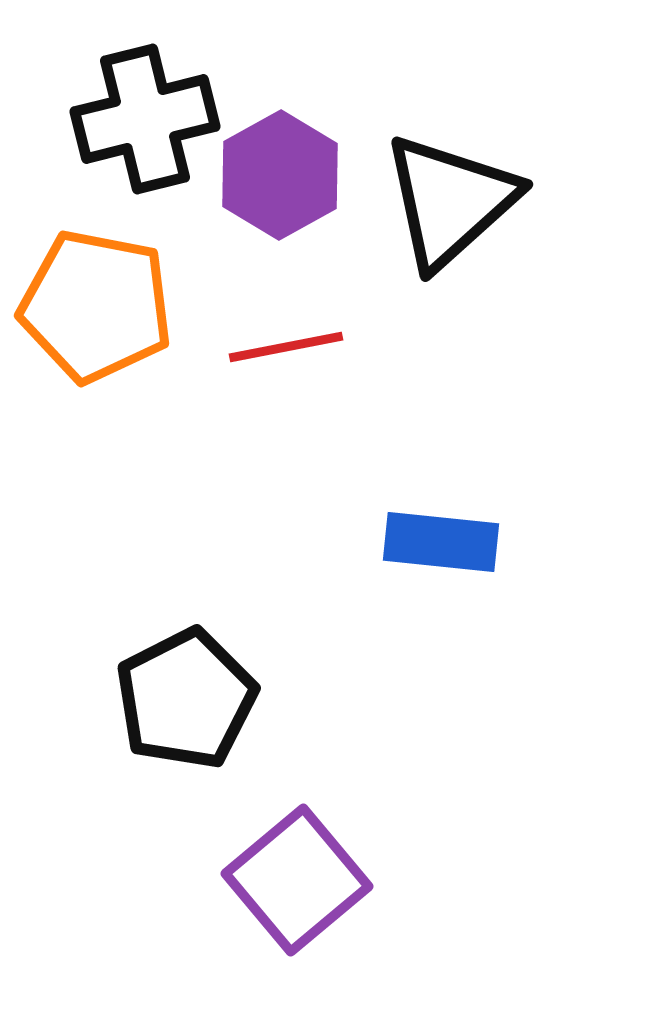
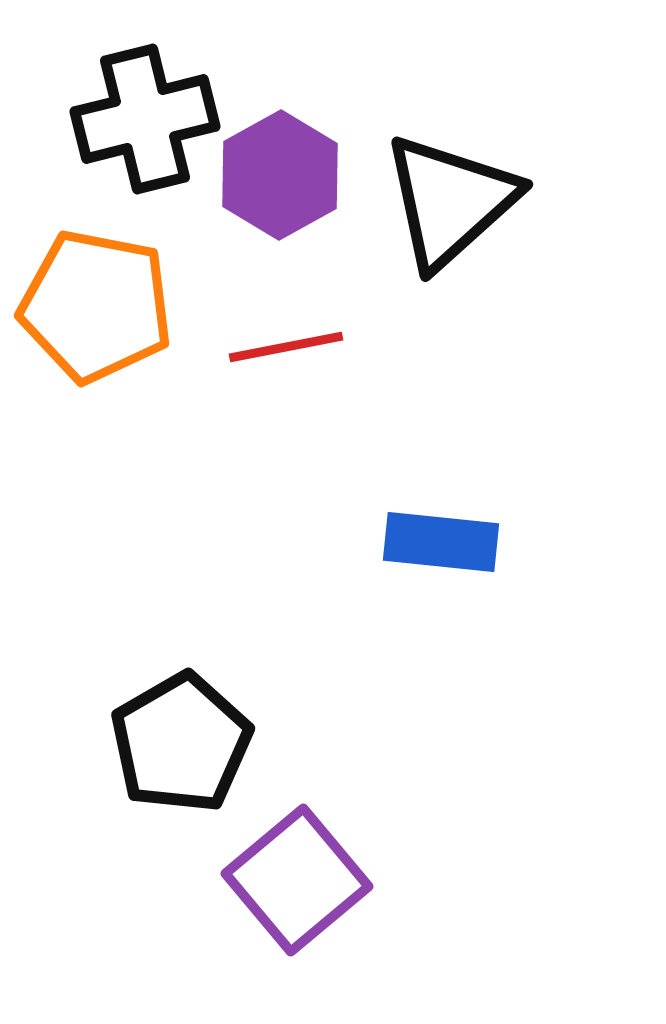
black pentagon: moved 5 px left, 44 px down; rotated 3 degrees counterclockwise
